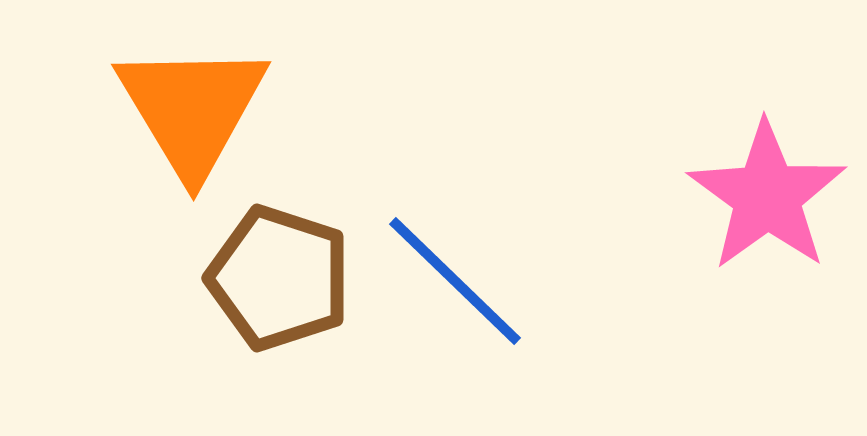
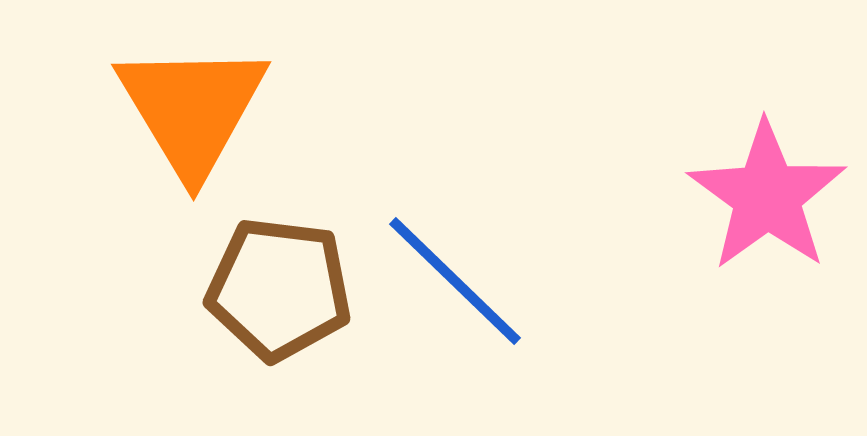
brown pentagon: moved 11 px down; rotated 11 degrees counterclockwise
